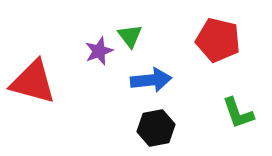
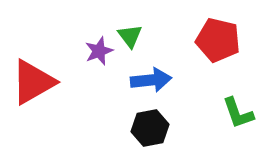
red triangle: rotated 45 degrees counterclockwise
black hexagon: moved 6 px left
